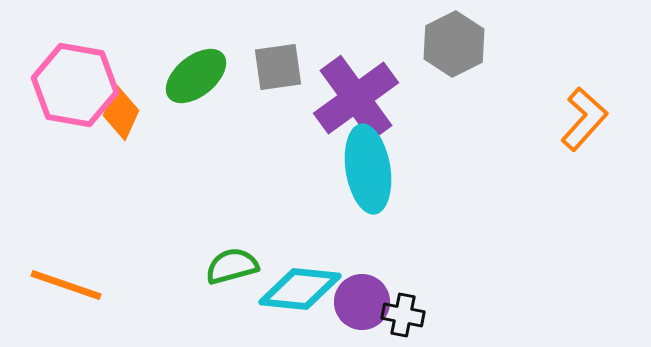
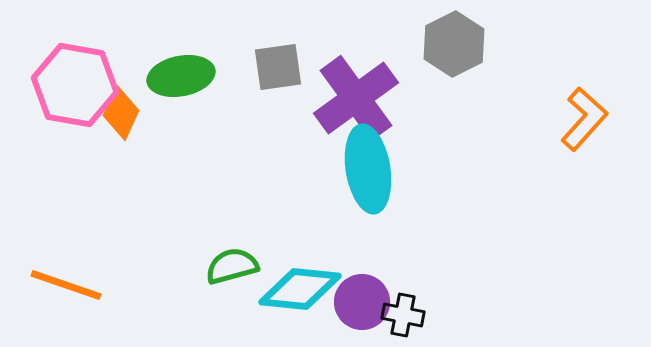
green ellipse: moved 15 px left; rotated 28 degrees clockwise
